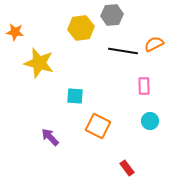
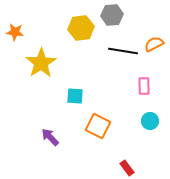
yellow star: moved 2 px right; rotated 24 degrees clockwise
